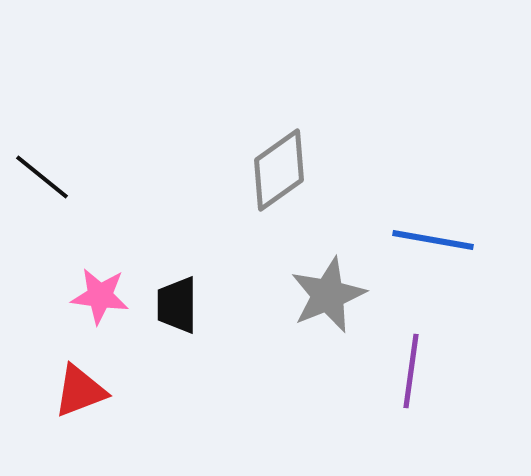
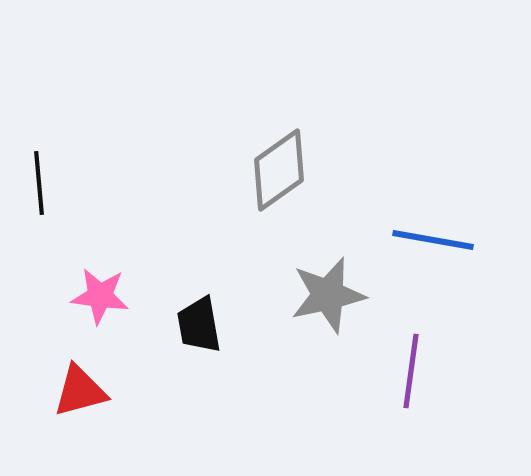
black line: moved 3 px left, 6 px down; rotated 46 degrees clockwise
gray star: rotated 10 degrees clockwise
black trapezoid: moved 22 px right, 20 px down; rotated 10 degrees counterclockwise
red triangle: rotated 6 degrees clockwise
